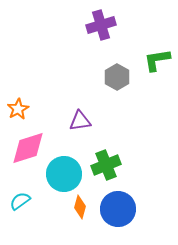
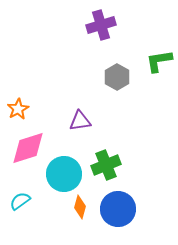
green L-shape: moved 2 px right, 1 px down
